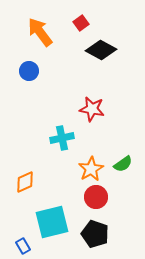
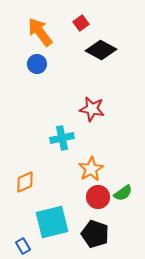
blue circle: moved 8 px right, 7 px up
green semicircle: moved 29 px down
red circle: moved 2 px right
